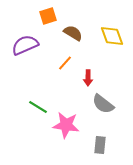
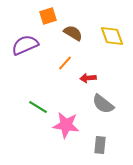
red arrow: rotated 84 degrees clockwise
